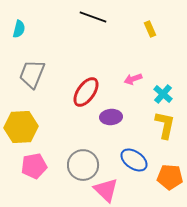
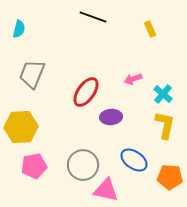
pink triangle: rotated 32 degrees counterclockwise
